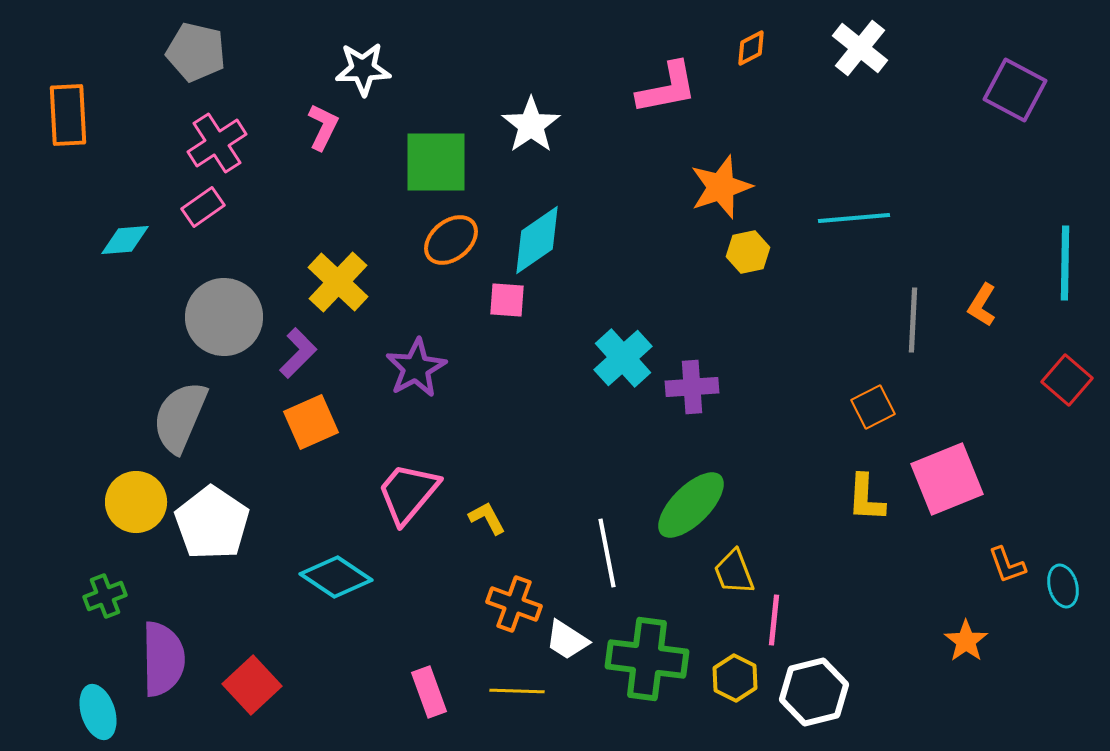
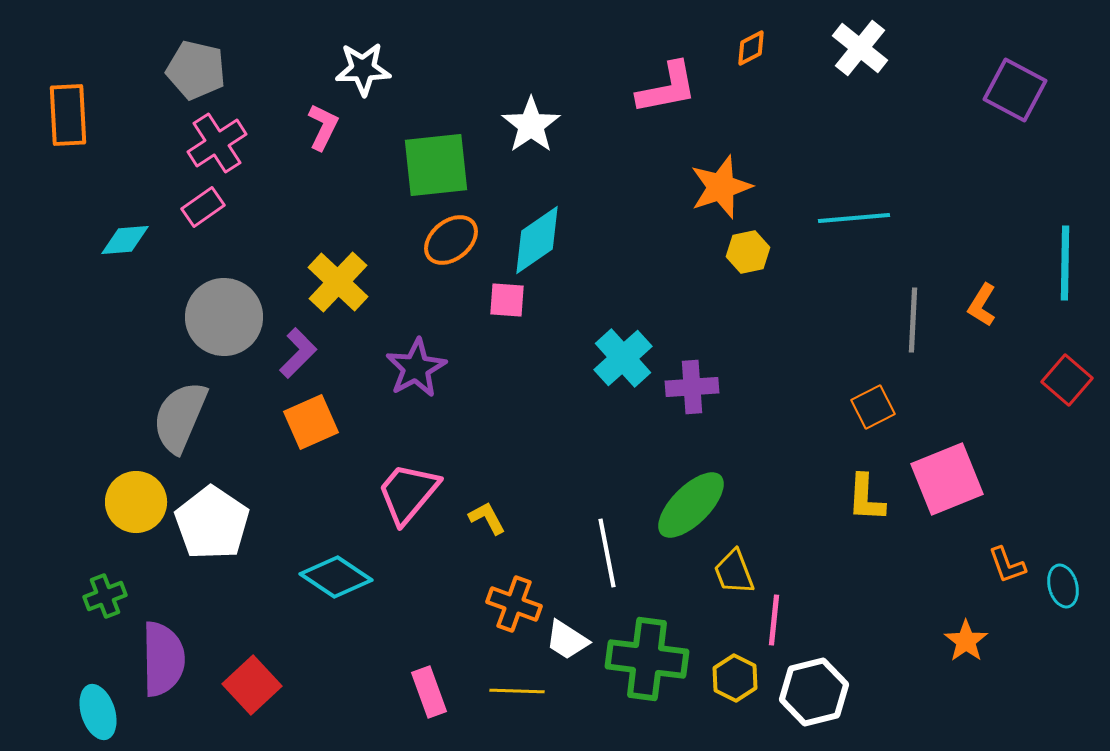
gray pentagon at (196, 52): moved 18 px down
green square at (436, 162): moved 3 px down; rotated 6 degrees counterclockwise
